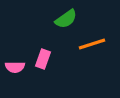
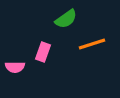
pink rectangle: moved 7 px up
